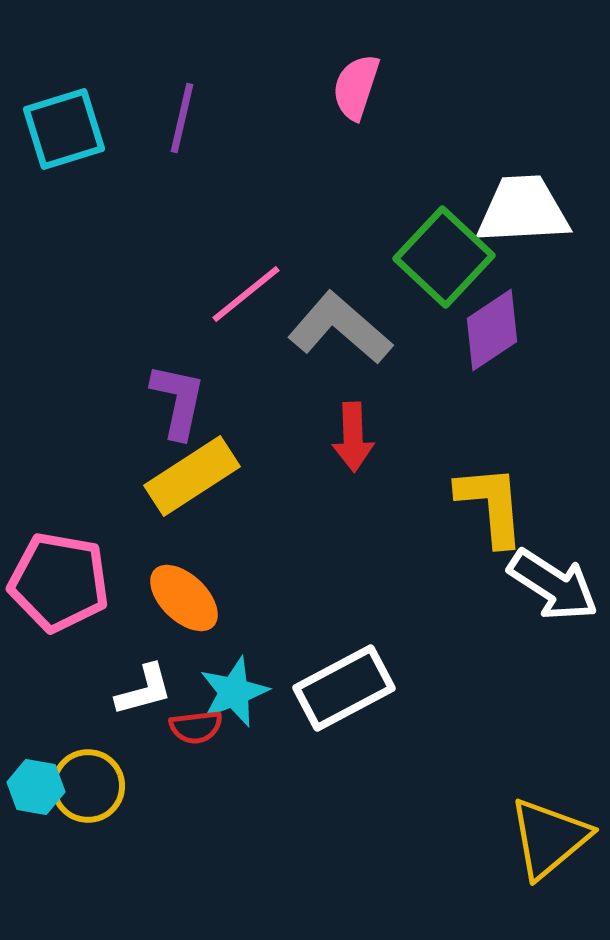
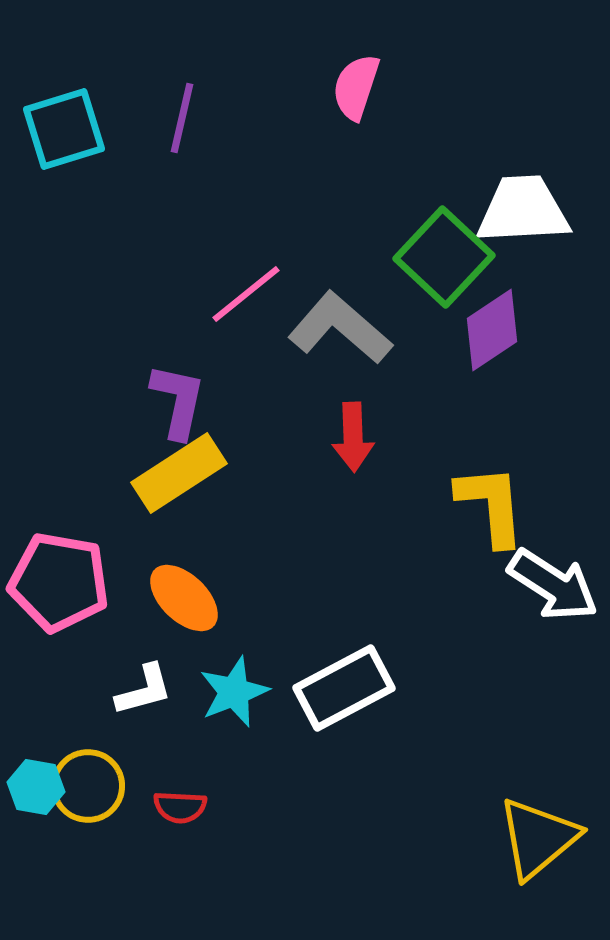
yellow rectangle: moved 13 px left, 3 px up
red semicircle: moved 16 px left, 80 px down; rotated 10 degrees clockwise
yellow triangle: moved 11 px left
